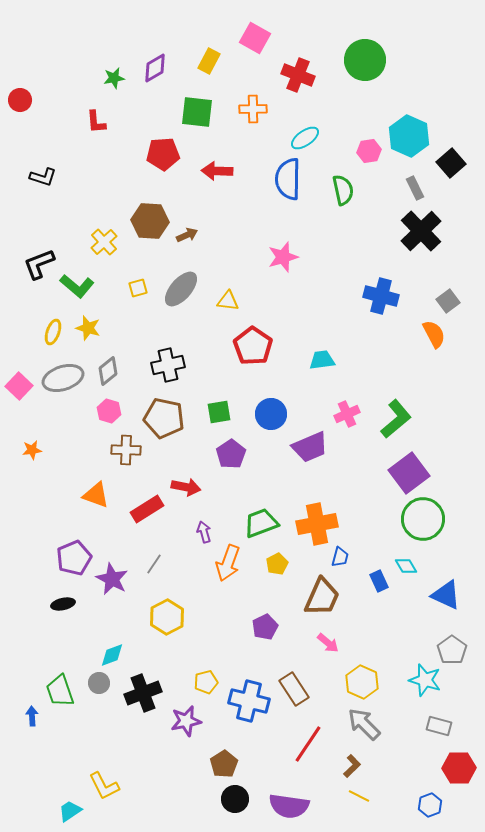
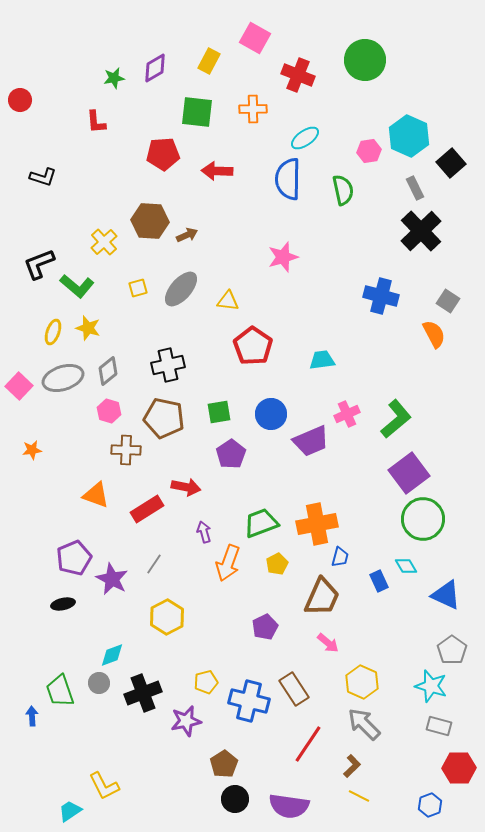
gray square at (448, 301): rotated 20 degrees counterclockwise
purple trapezoid at (310, 447): moved 1 px right, 6 px up
cyan star at (425, 680): moved 6 px right, 6 px down
